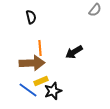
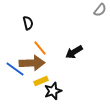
gray semicircle: moved 5 px right
black semicircle: moved 3 px left, 6 px down
orange line: rotated 35 degrees counterclockwise
blue line: moved 13 px left, 21 px up
